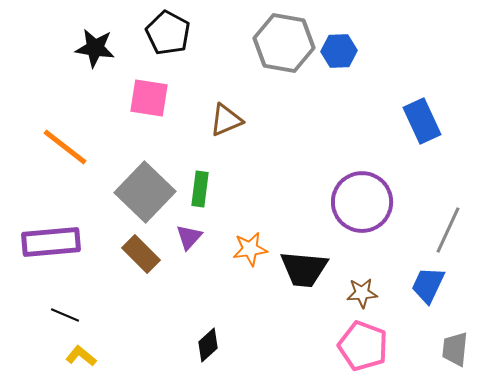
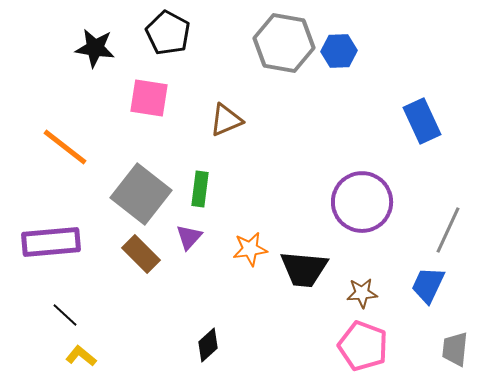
gray square: moved 4 px left, 2 px down; rotated 6 degrees counterclockwise
black line: rotated 20 degrees clockwise
